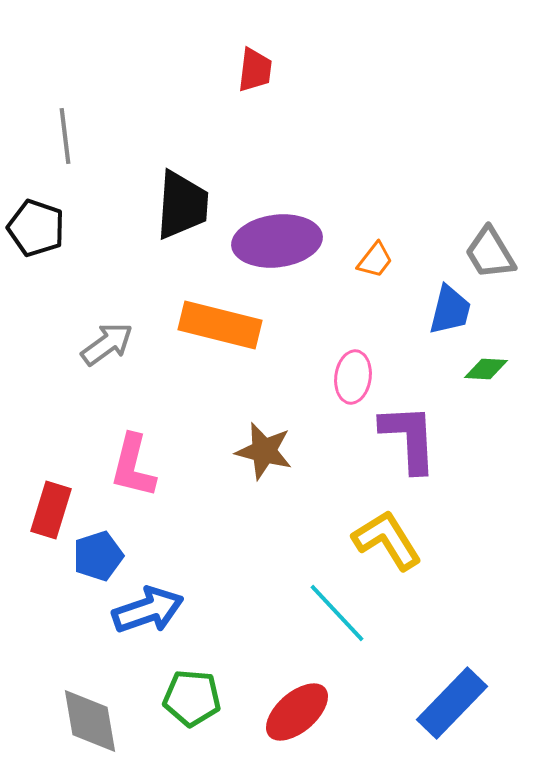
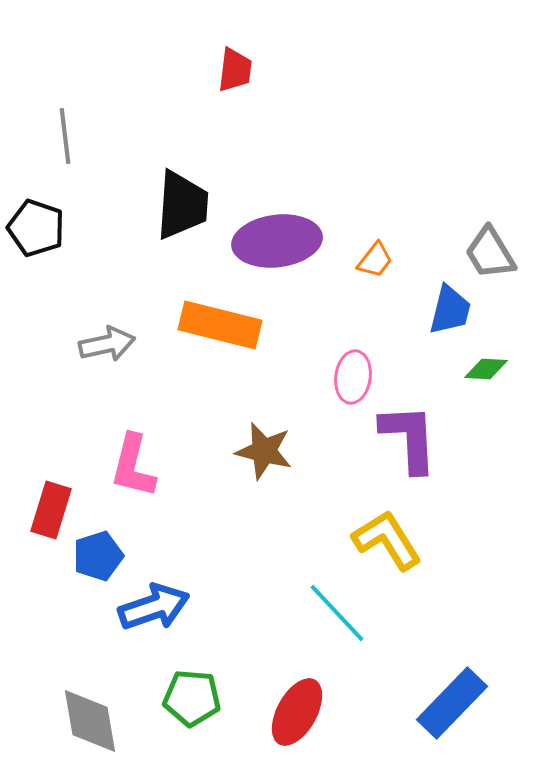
red trapezoid: moved 20 px left
gray arrow: rotated 24 degrees clockwise
blue arrow: moved 6 px right, 3 px up
red ellipse: rotated 20 degrees counterclockwise
